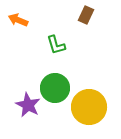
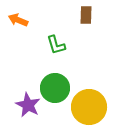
brown rectangle: rotated 24 degrees counterclockwise
